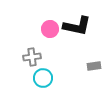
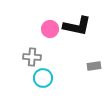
gray cross: rotated 12 degrees clockwise
